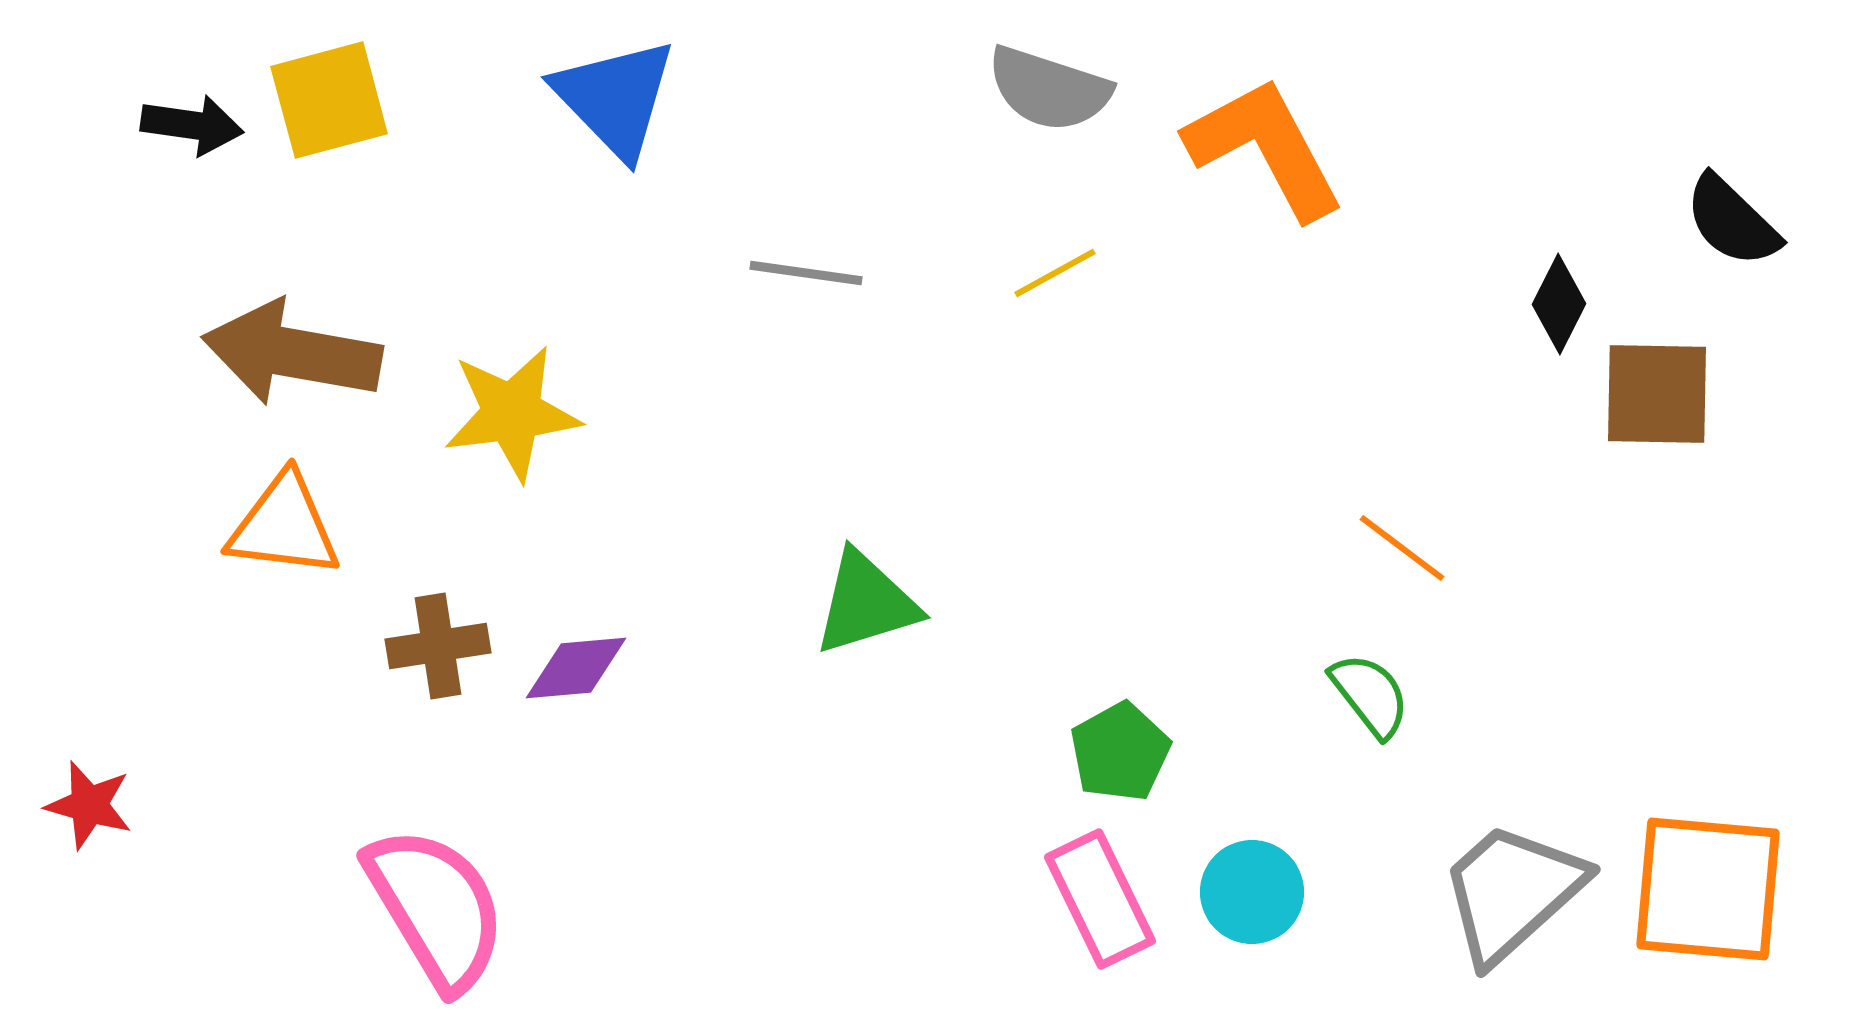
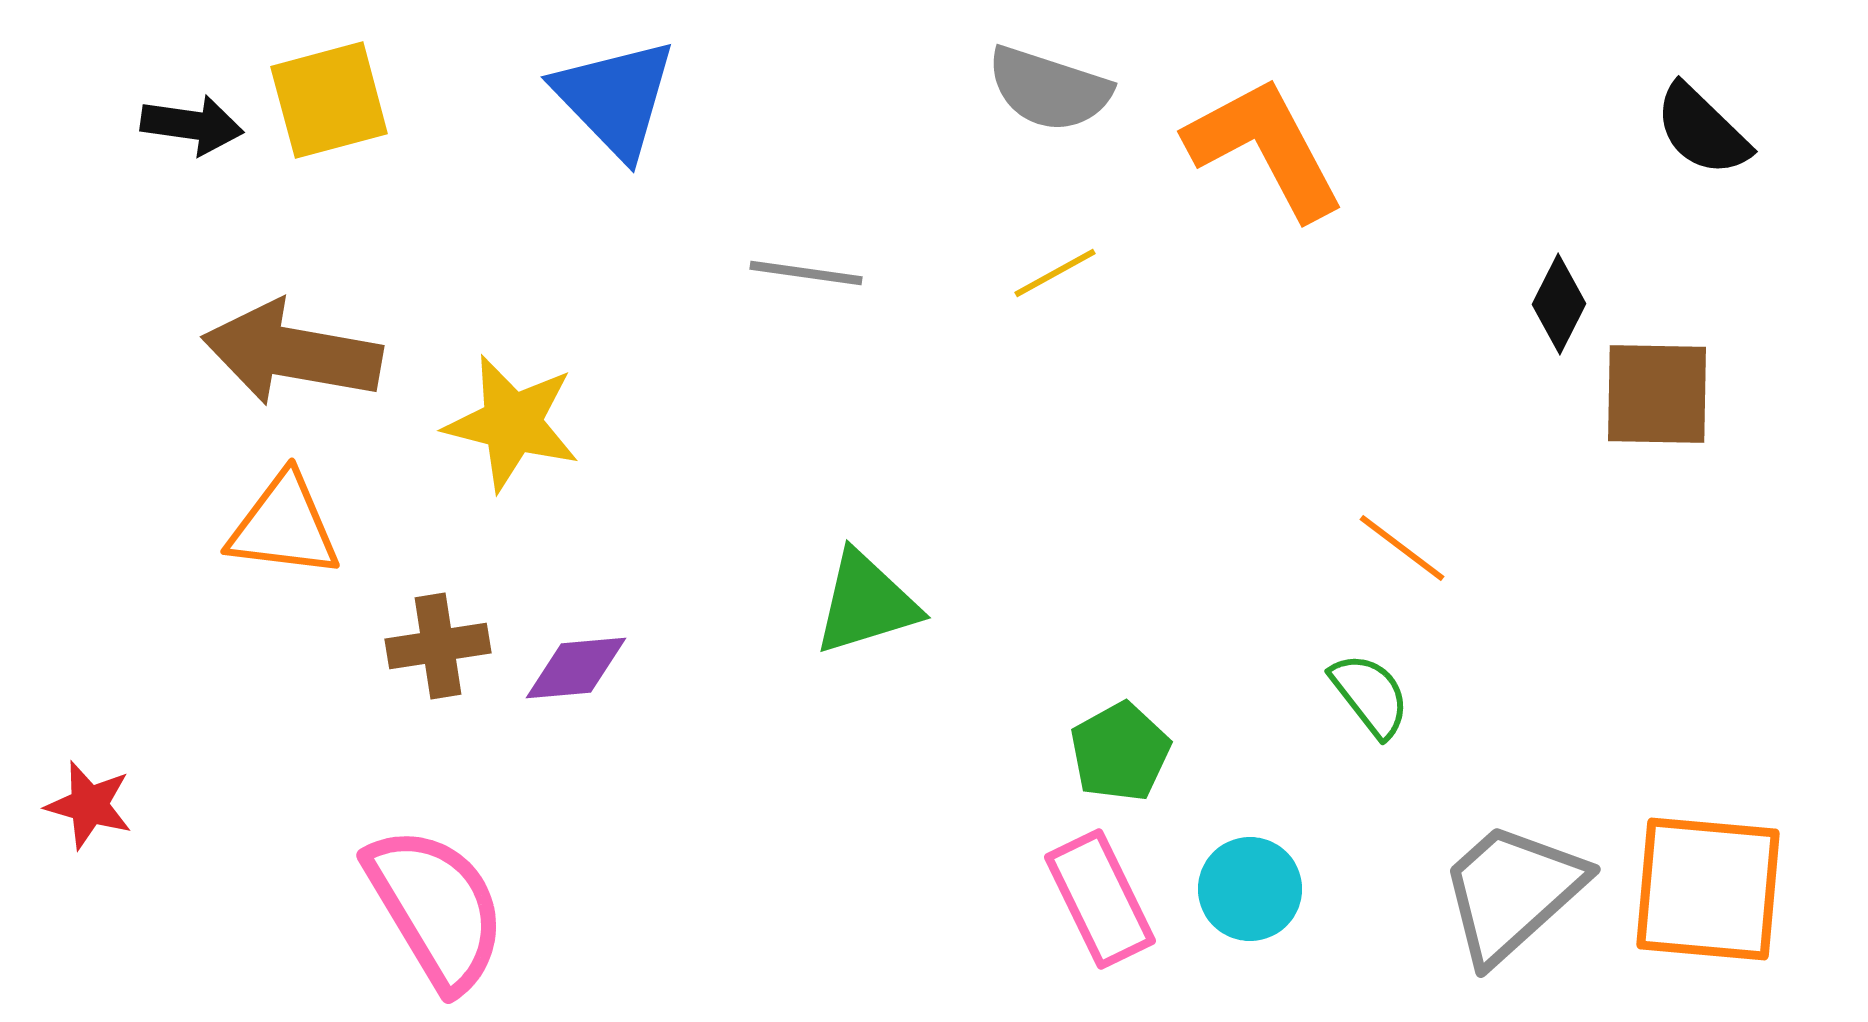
black semicircle: moved 30 px left, 91 px up
yellow star: moved 10 px down; rotated 21 degrees clockwise
cyan circle: moved 2 px left, 3 px up
